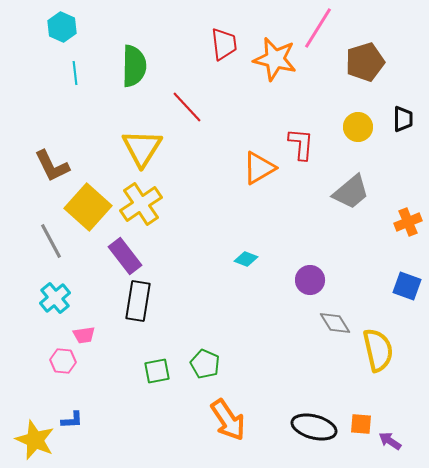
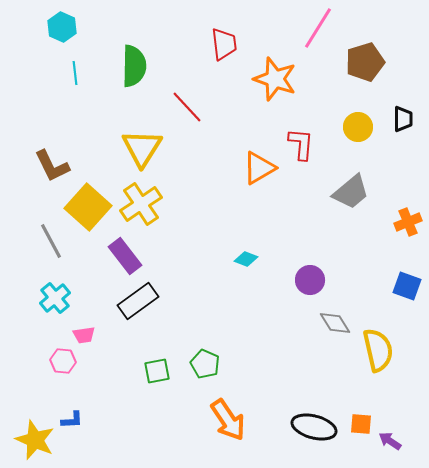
orange star: moved 20 px down; rotated 6 degrees clockwise
black rectangle: rotated 45 degrees clockwise
